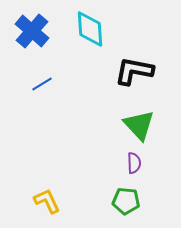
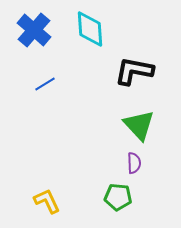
blue cross: moved 2 px right, 1 px up
blue line: moved 3 px right
green pentagon: moved 8 px left, 4 px up
